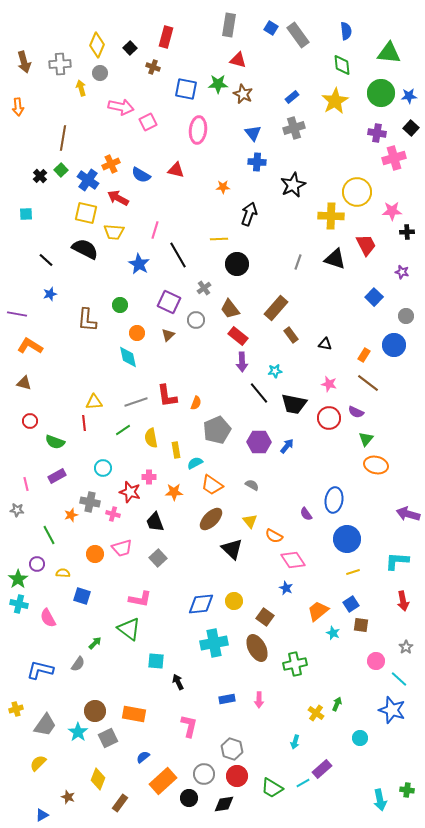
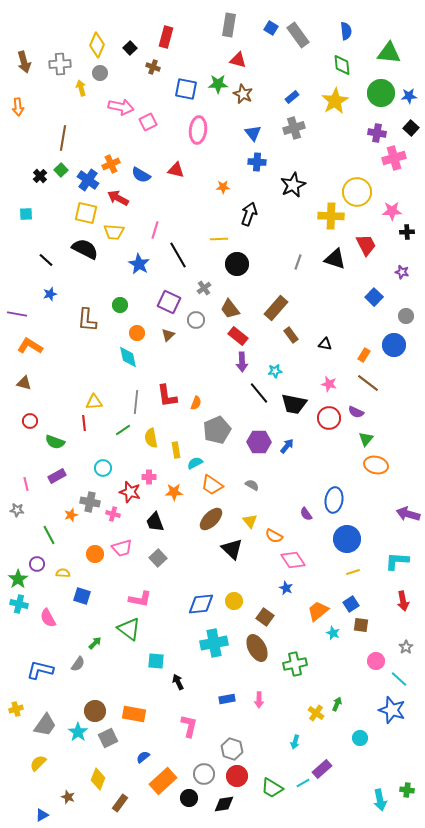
gray line at (136, 402): rotated 65 degrees counterclockwise
